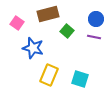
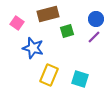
green square: rotated 32 degrees clockwise
purple line: rotated 56 degrees counterclockwise
